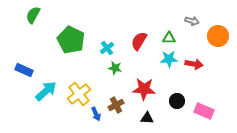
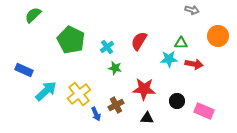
green semicircle: rotated 18 degrees clockwise
gray arrow: moved 11 px up
green triangle: moved 12 px right, 5 px down
cyan cross: moved 1 px up
